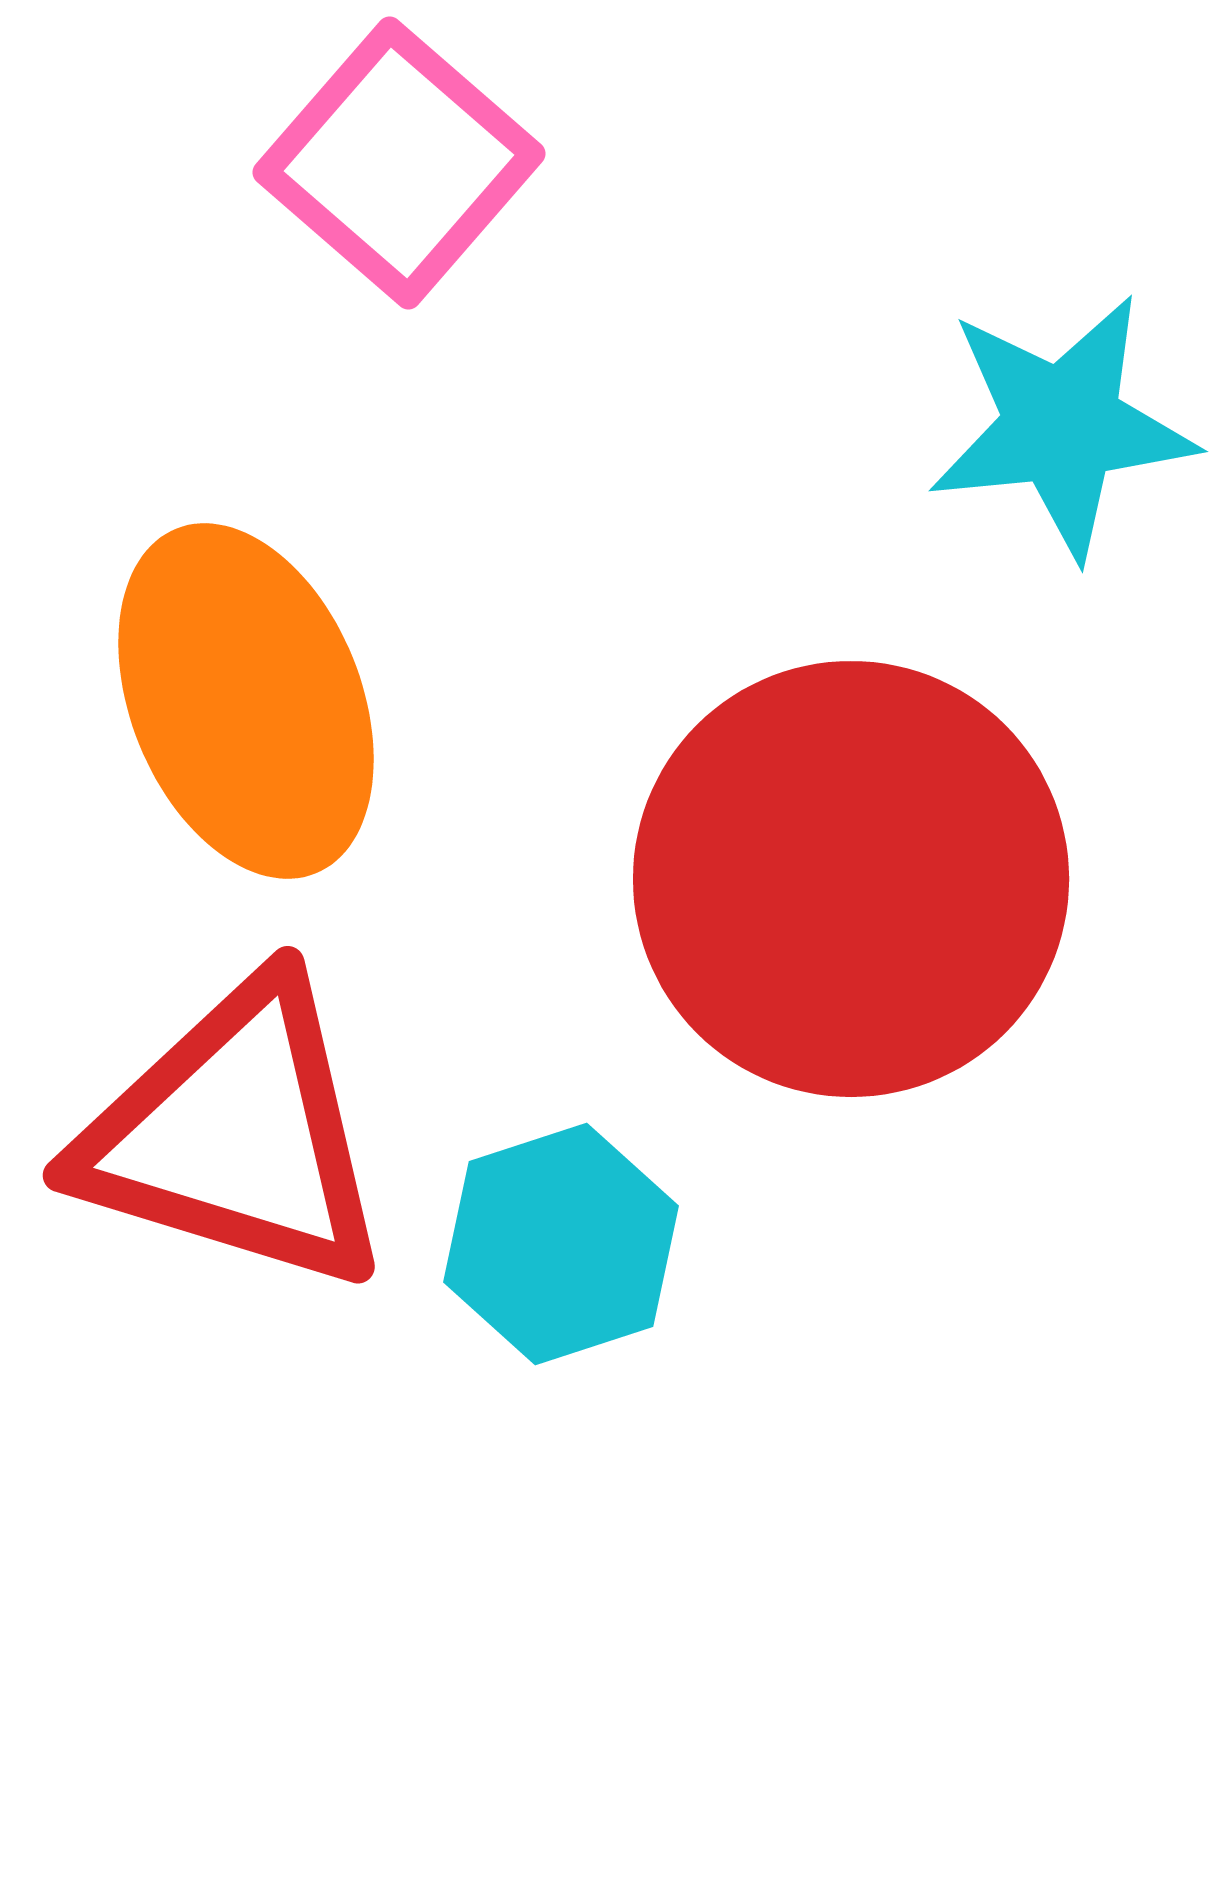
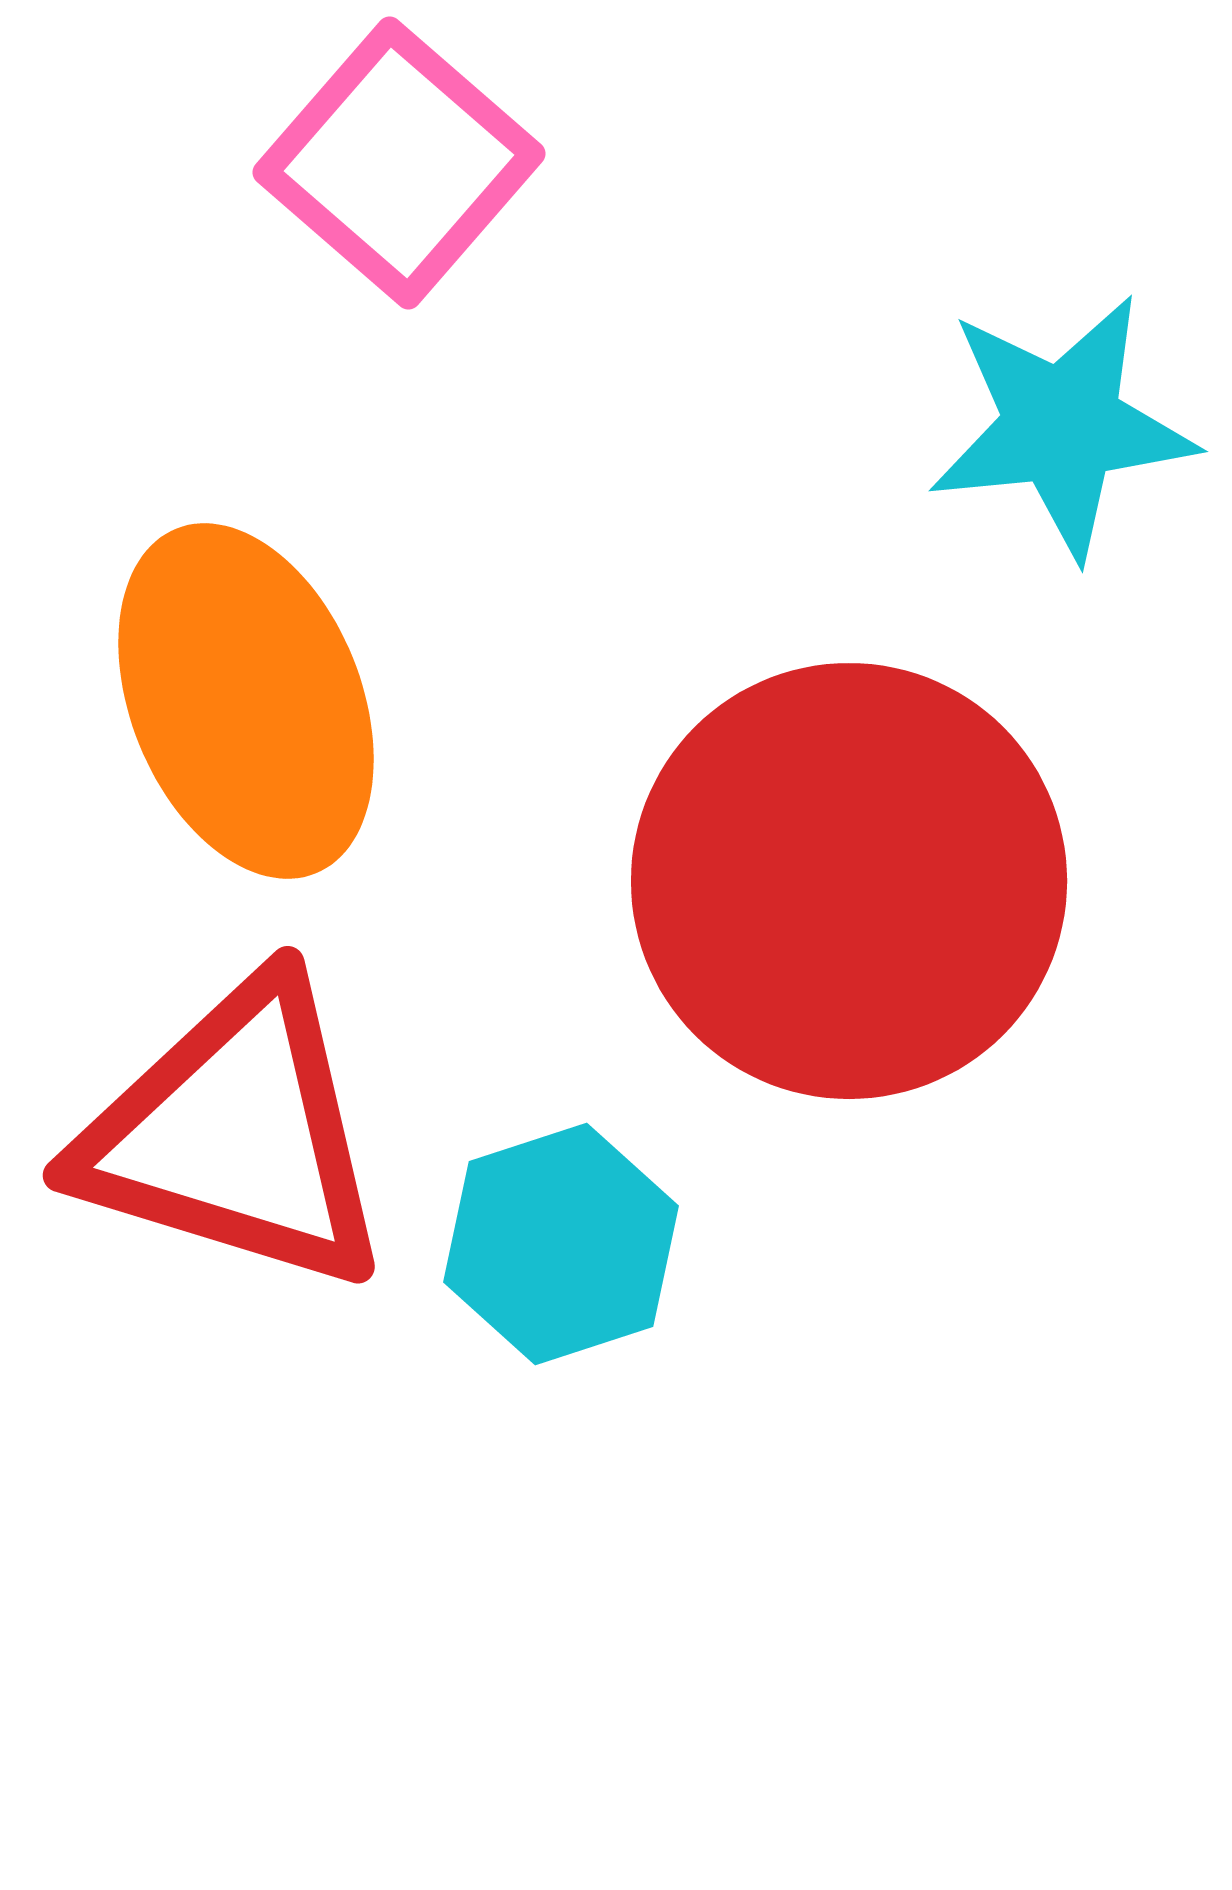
red circle: moved 2 px left, 2 px down
